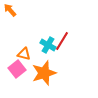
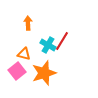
orange arrow: moved 18 px right, 13 px down; rotated 40 degrees clockwise
pink square: moved 2 px down
